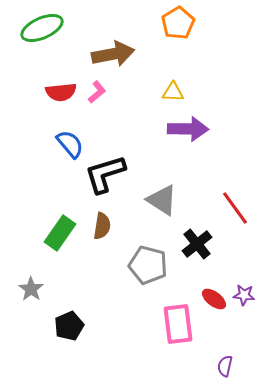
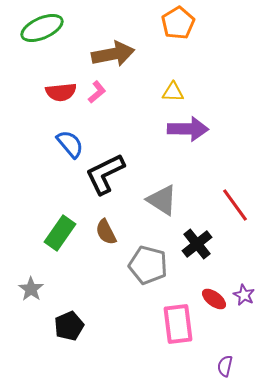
black L-shape: rotated 9 degrees counterclockwise
red line: moved 3 px up
brown semicircle: moved 4 px right, 6 px down; rotated 144 degrees clockwise
purple star: rotated 20 degrees clockwise
